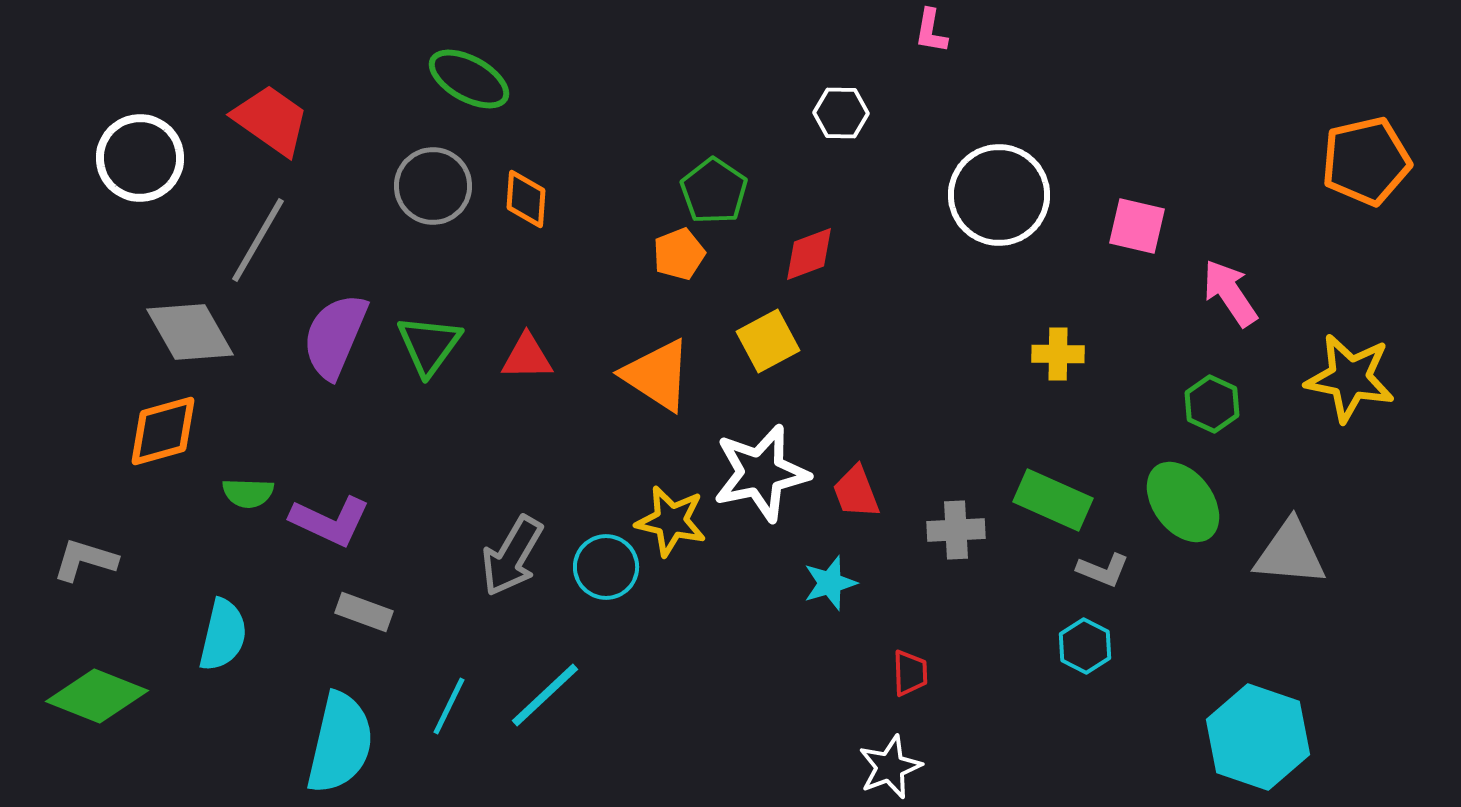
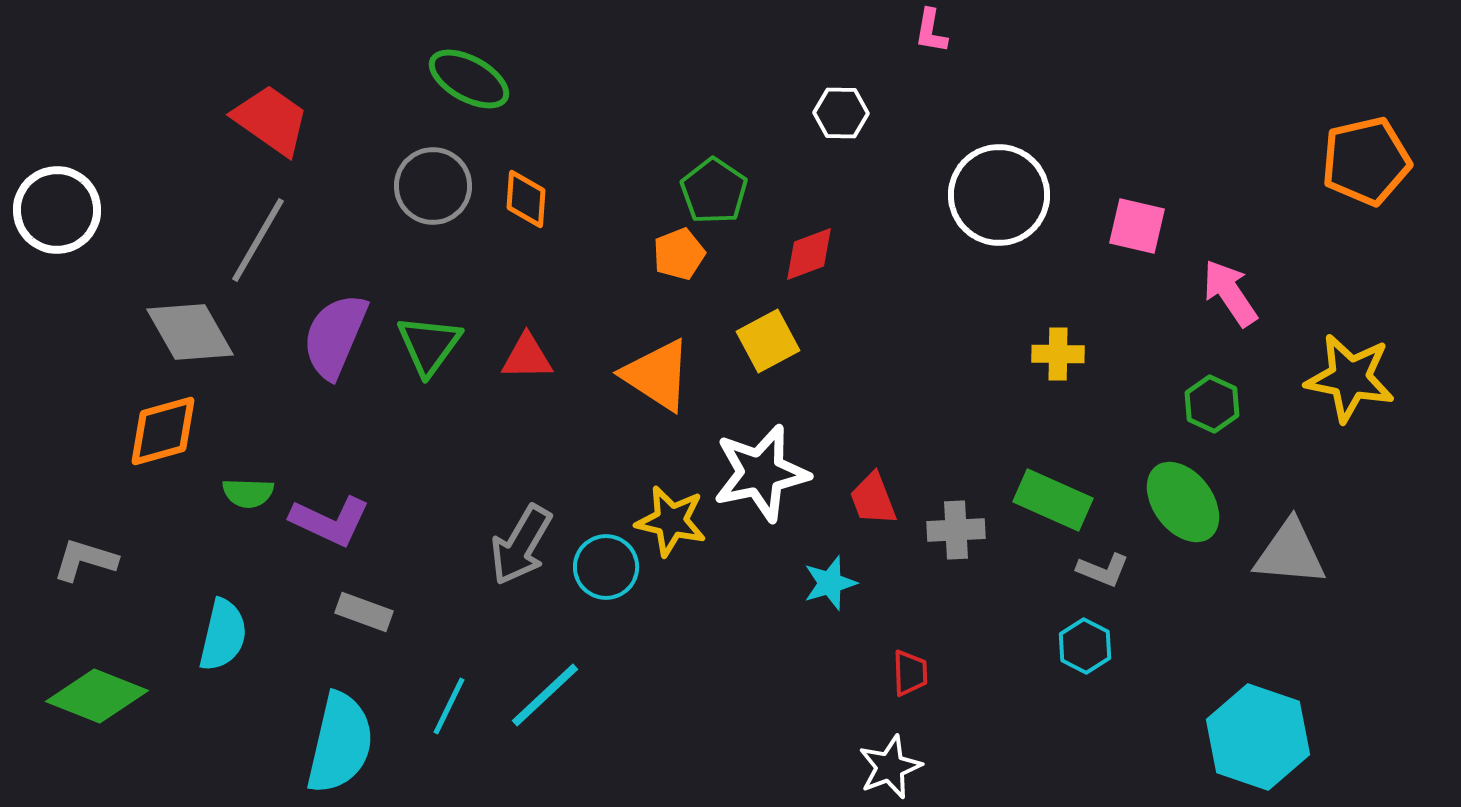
white circle at (140, 158): moved 83 px left, 52 px down
red trapezoid at (856, 492): moved 17 px right, 7 px down
gray arrow at (512, 556): moved 9 px right, 11 px up
